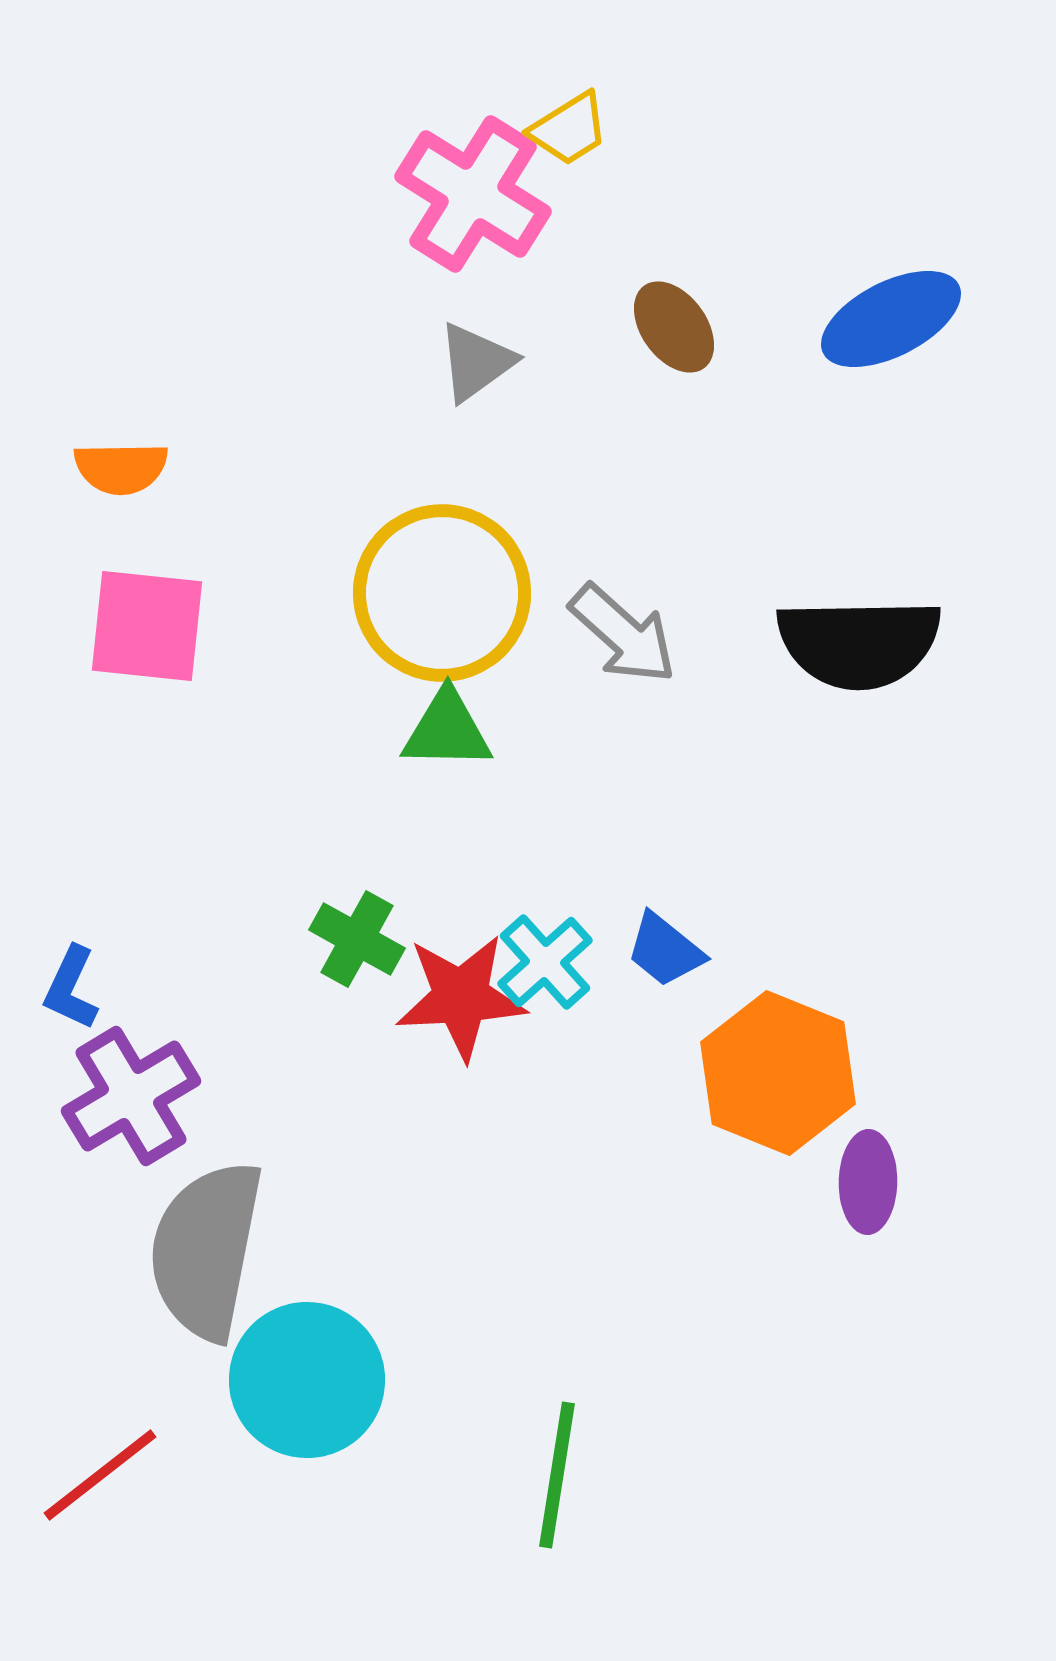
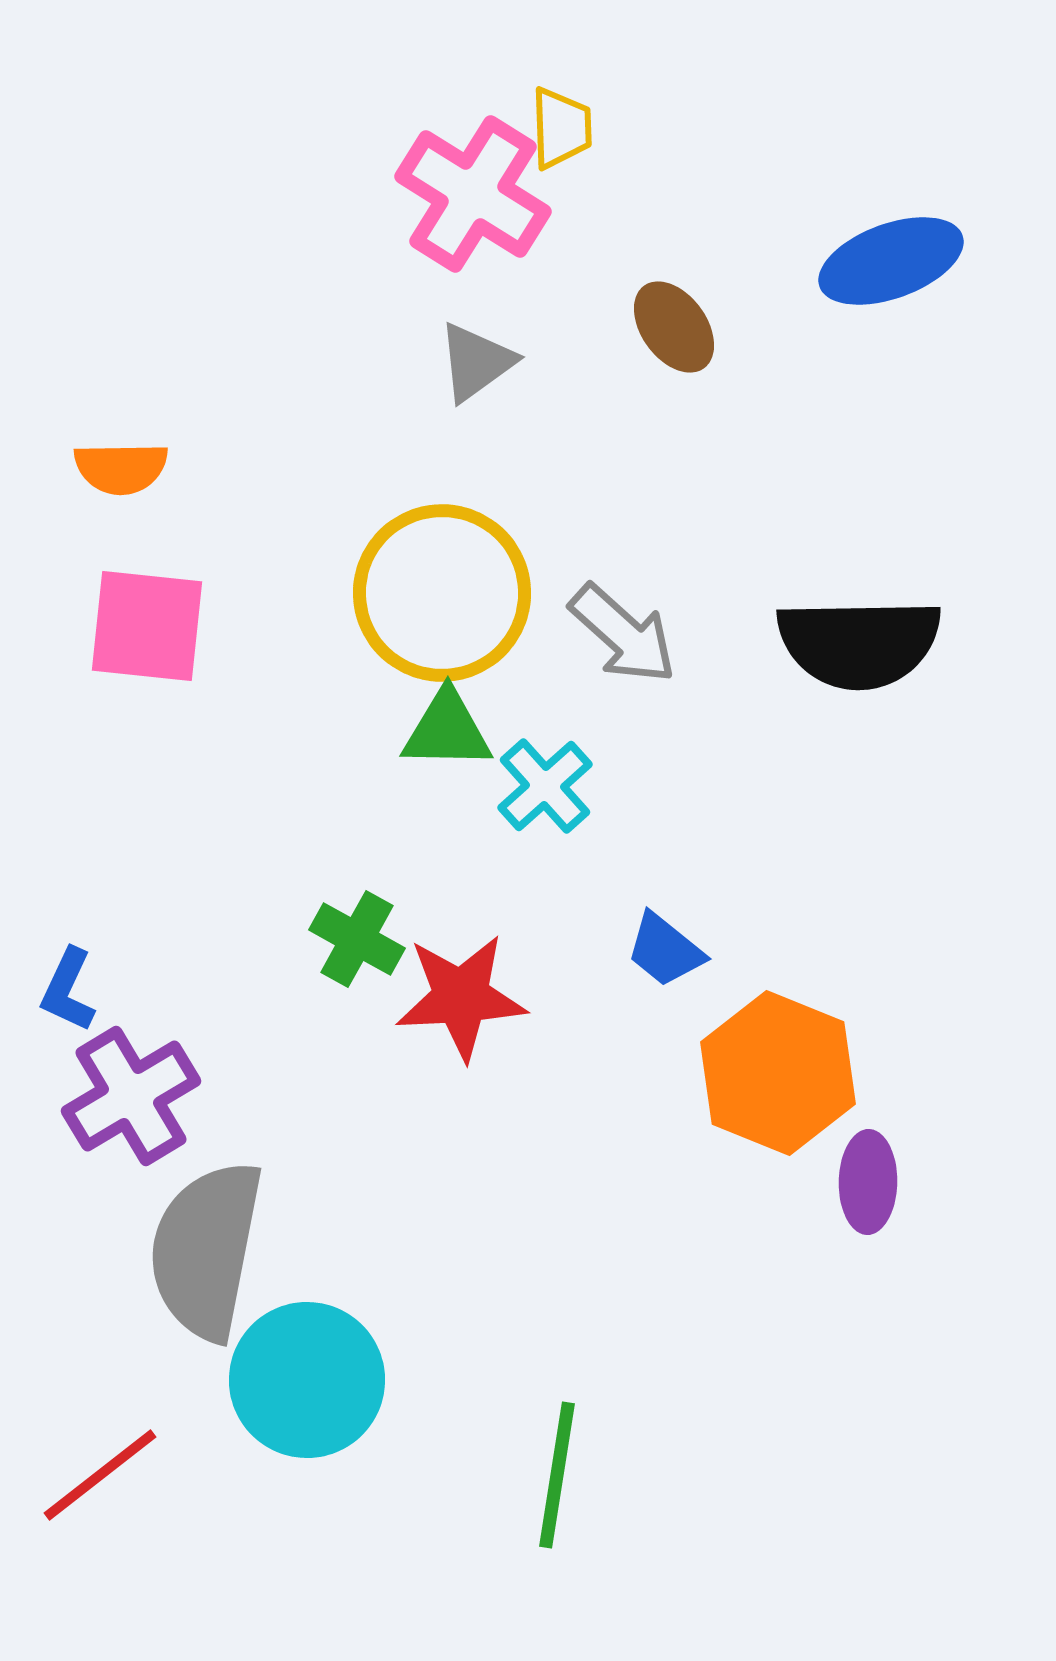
yellow trapezoid: moved 8 px left, 1 px up; rotated 60 degrees counterclockwise
blue ellipse: moved 58 px up; rotated 7 degrees clockwise
cyan cross: moved 176 px up
blue L-shape: moved 3 px left, 2 px down
